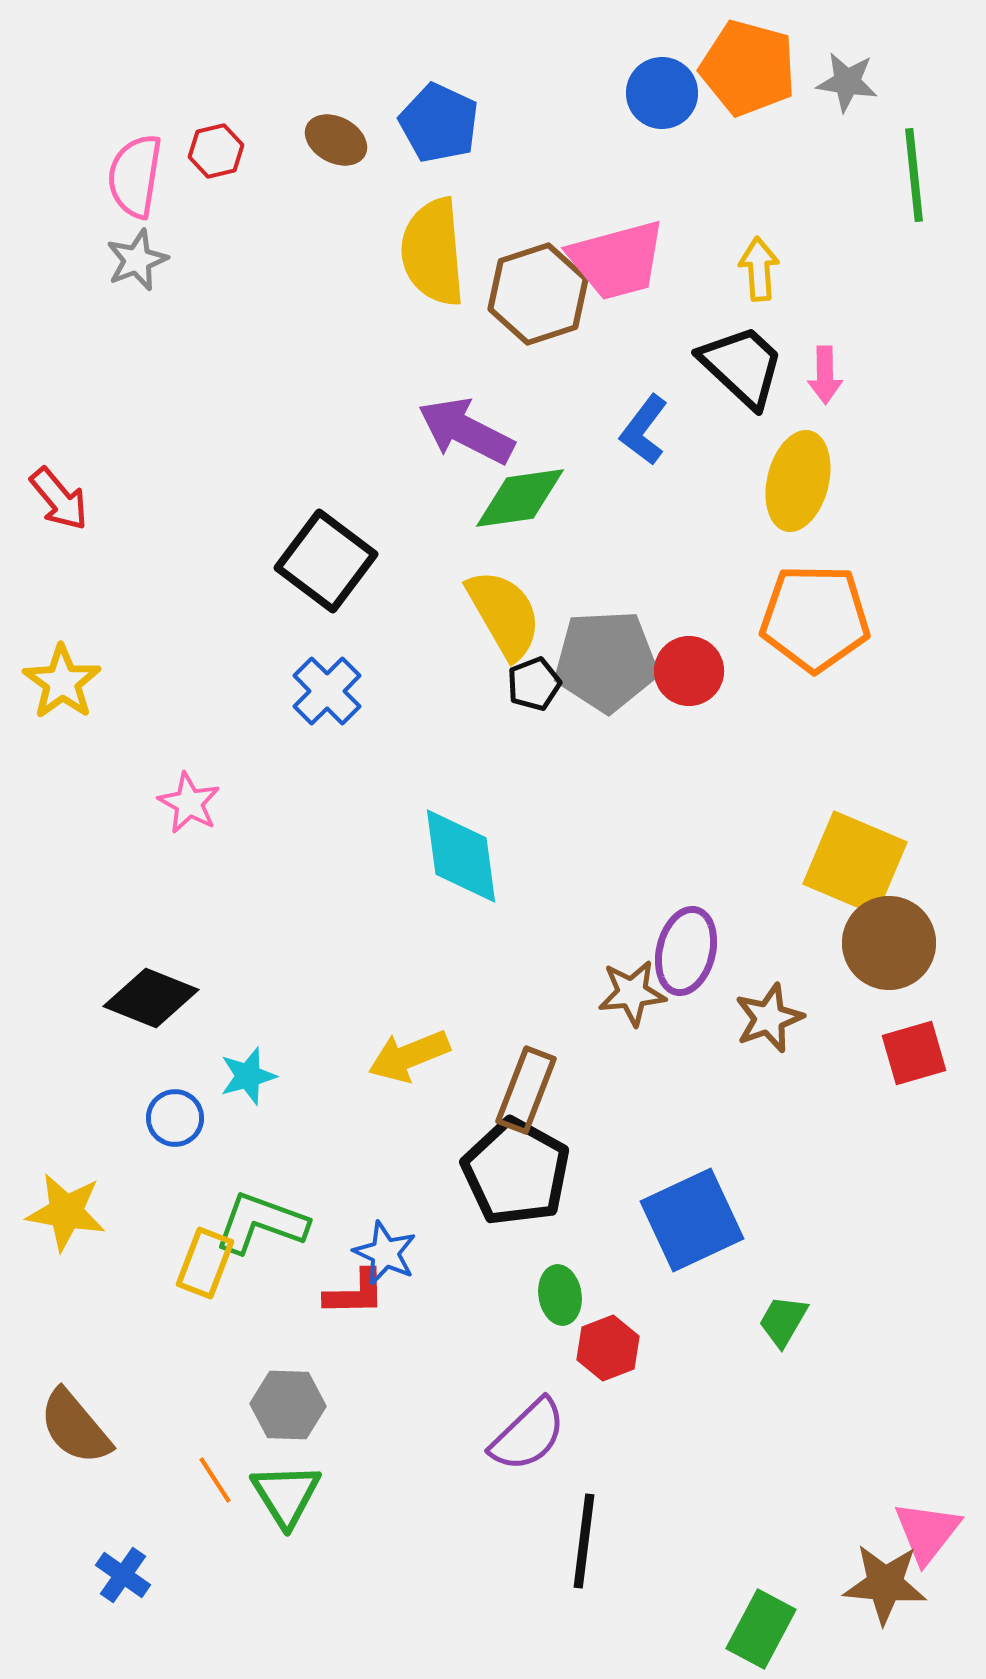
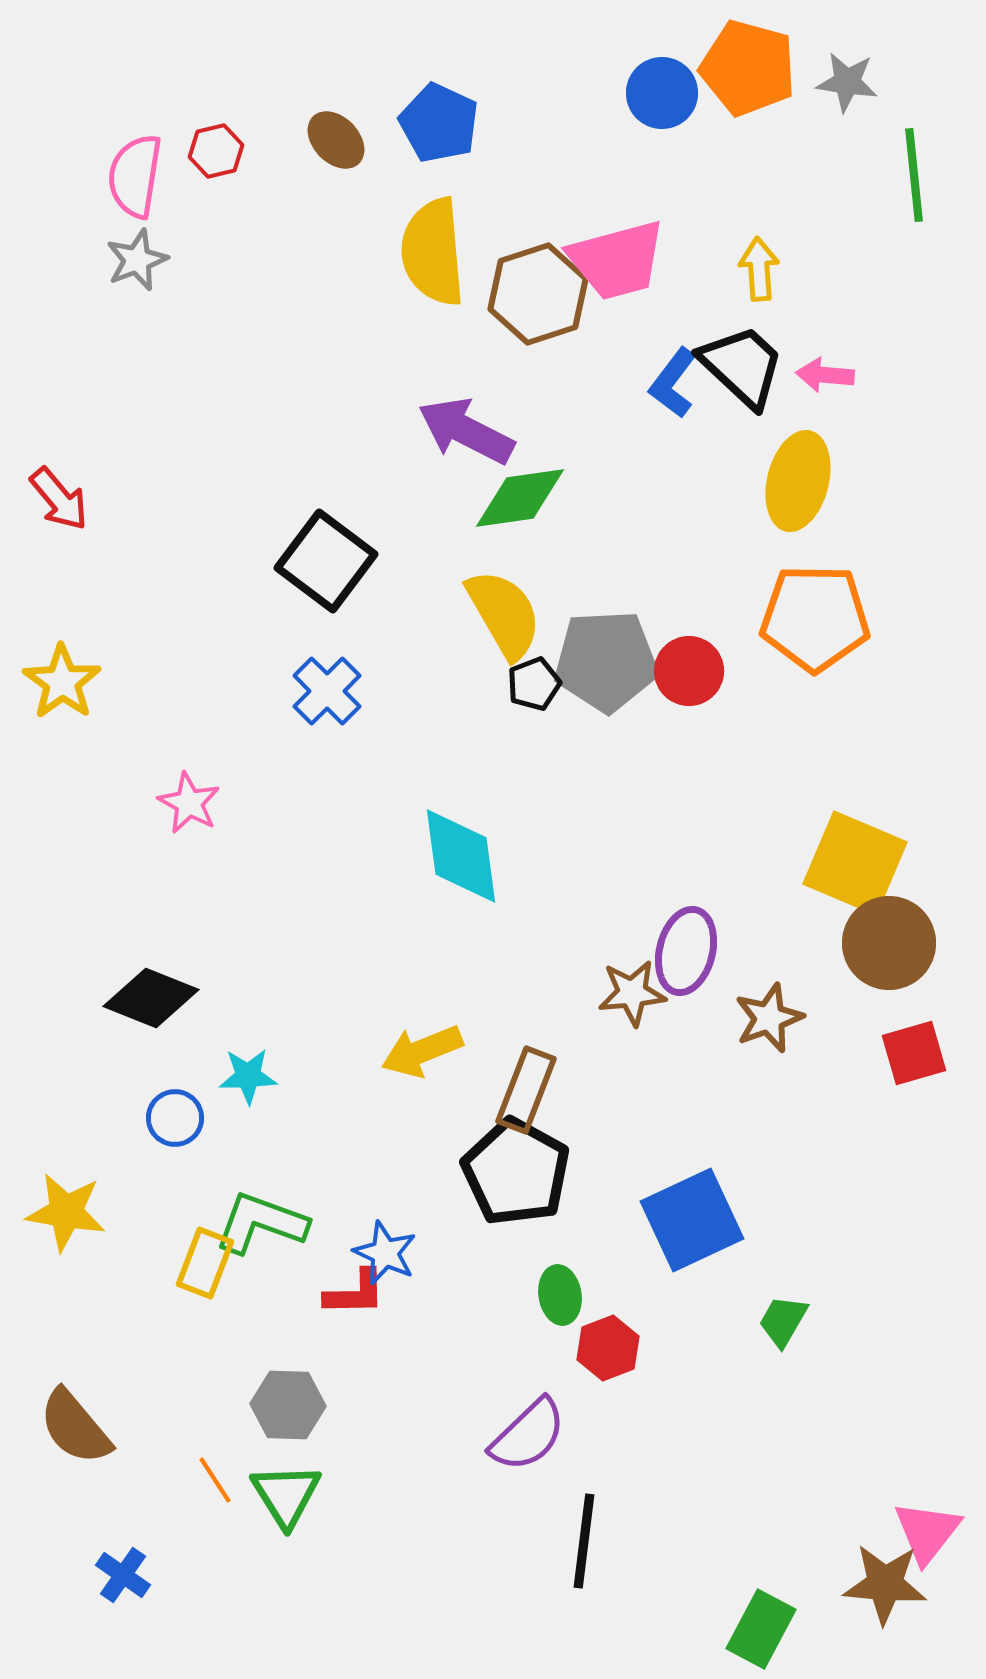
brown ellipse at (336, 140): rotated 18 degrees clockwise
pink arrow at (825, 375): rotated 96 degrees clockwise
blue L-shape at (644, 430): moved 29 px right, 47 px up
yellow arrow at (409, 1056): moved 13 px right, 5 px up
cyan star at (248, 1076): rotated 14 degrees clockwise
